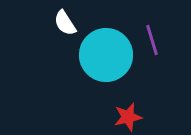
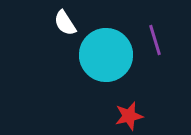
purple line: moved 3 px right
red star: moved 1 px right, 1 px up
